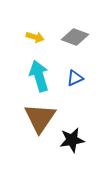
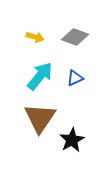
cyan arrow: moved 1 px right; rotated 56 degrees clockwise
black star: rotated 20 degrees counterclockwise
